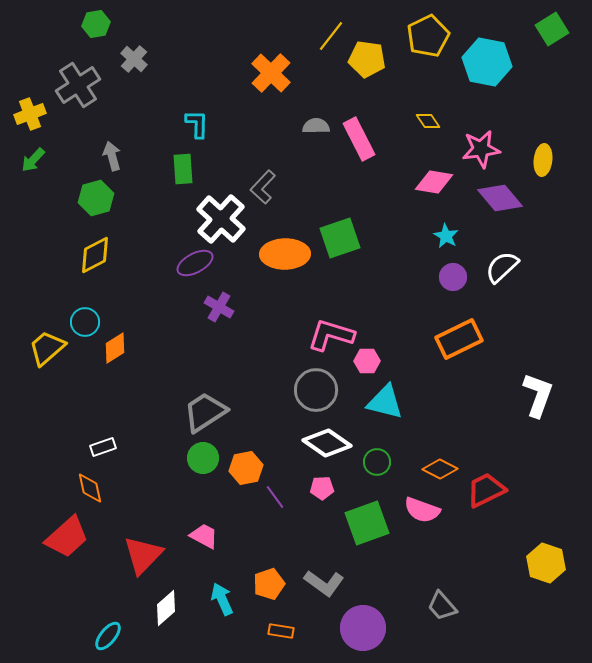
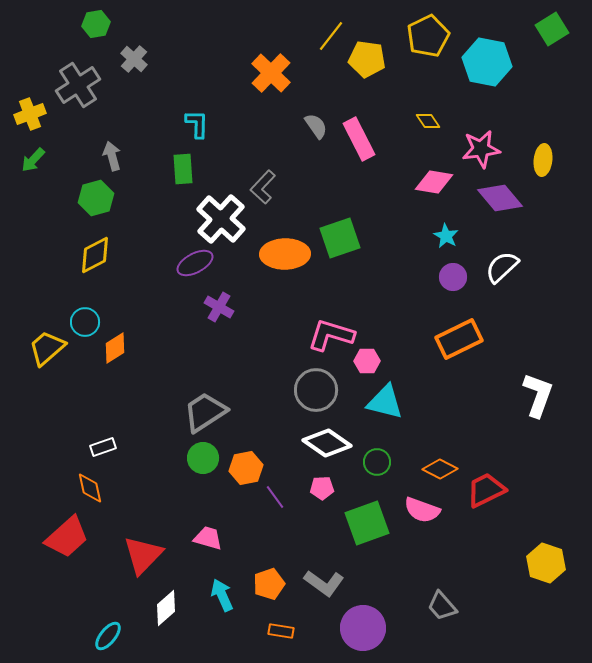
gray semicircle at (316, 126): rotated 56 degrees clockwise
pink trapezoid at (204, 536): moved 4 px right, 2 px down; rotated 12 degrees counterclockwise
cyan arrow at (222, 599): moved 4 px up
